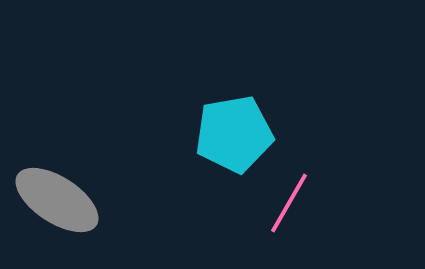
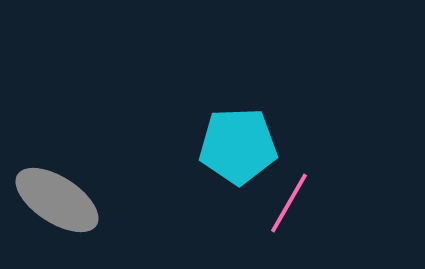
cyan pentagon: moved 4 px right, 12 px down; rotated 8 degrees clockwise
